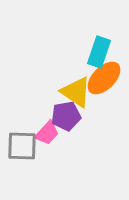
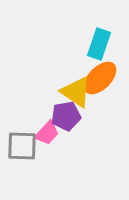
cyan rectangle: moved 8 px up
orange ellipse: moved 4 px left
